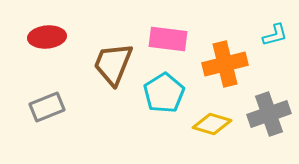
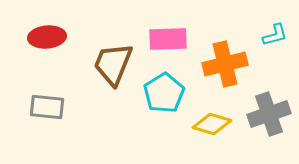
pink rectangle: rotated 9 degrees counterclockwise
gray rectangle: rotated 28 degrees clockwise
